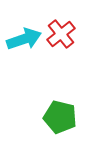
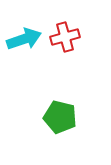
red cross: moved 4 px right, 3 px down; rotated 24 degrees clockwise
